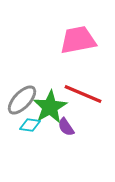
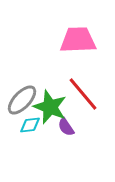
pink trapezoid: rotated 9 degrees clockwise
red line: rotated 27 degrees clockwise
green star: rotated 20 degrees counterclockwise
cyan diamond: rotated 15 degrees counterclockwise
